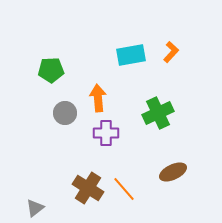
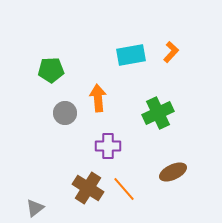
purple cross: moved 2 px right, 13 px down
